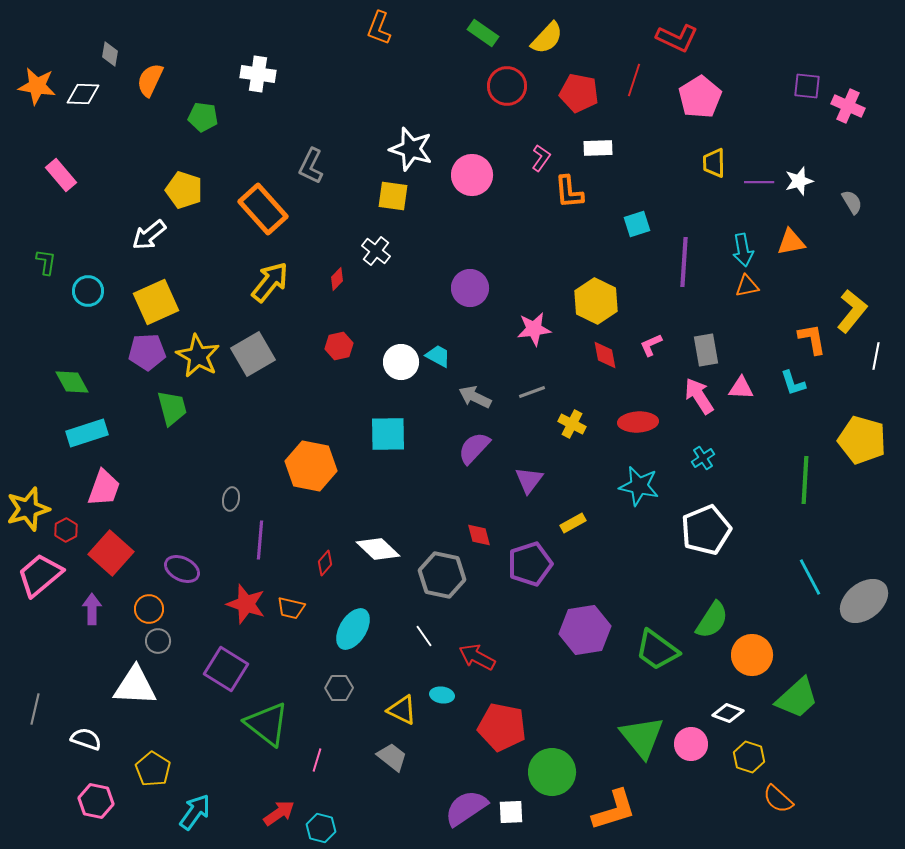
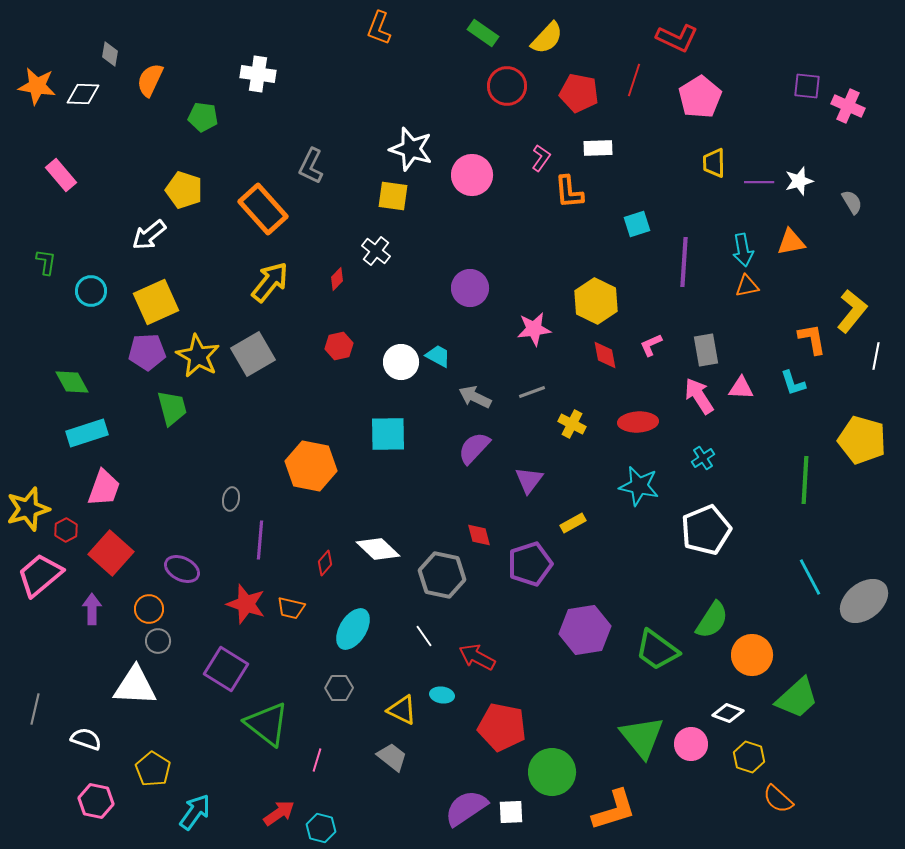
cyan circle at (88, 291): moved 3 px right
